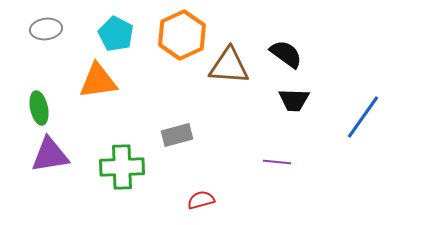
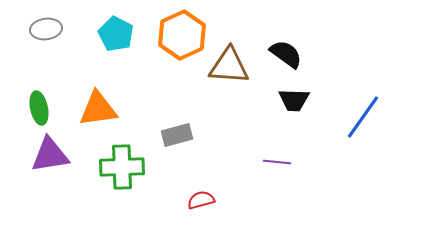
orange triangle: moved 28 px down
